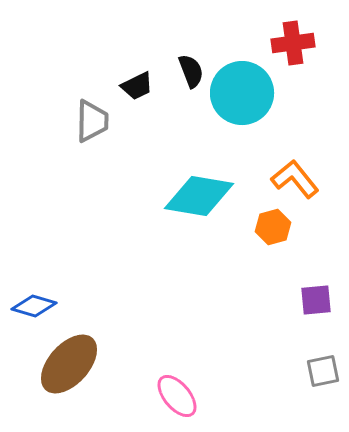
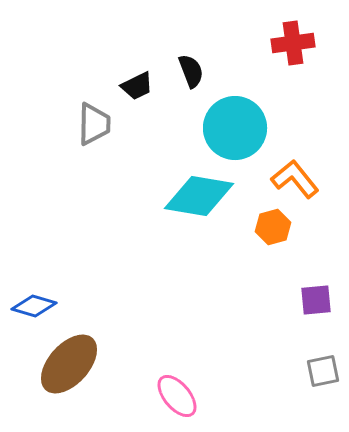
cyan circle: moved 7 px left, 35 px down
gray trapezoid: moved 2 px right, 3 px down
